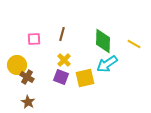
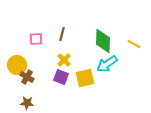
pink square: moved 2 px right
brown star: moved 1 px left, 1 px down; rotated 24 degrees counterclockwise
